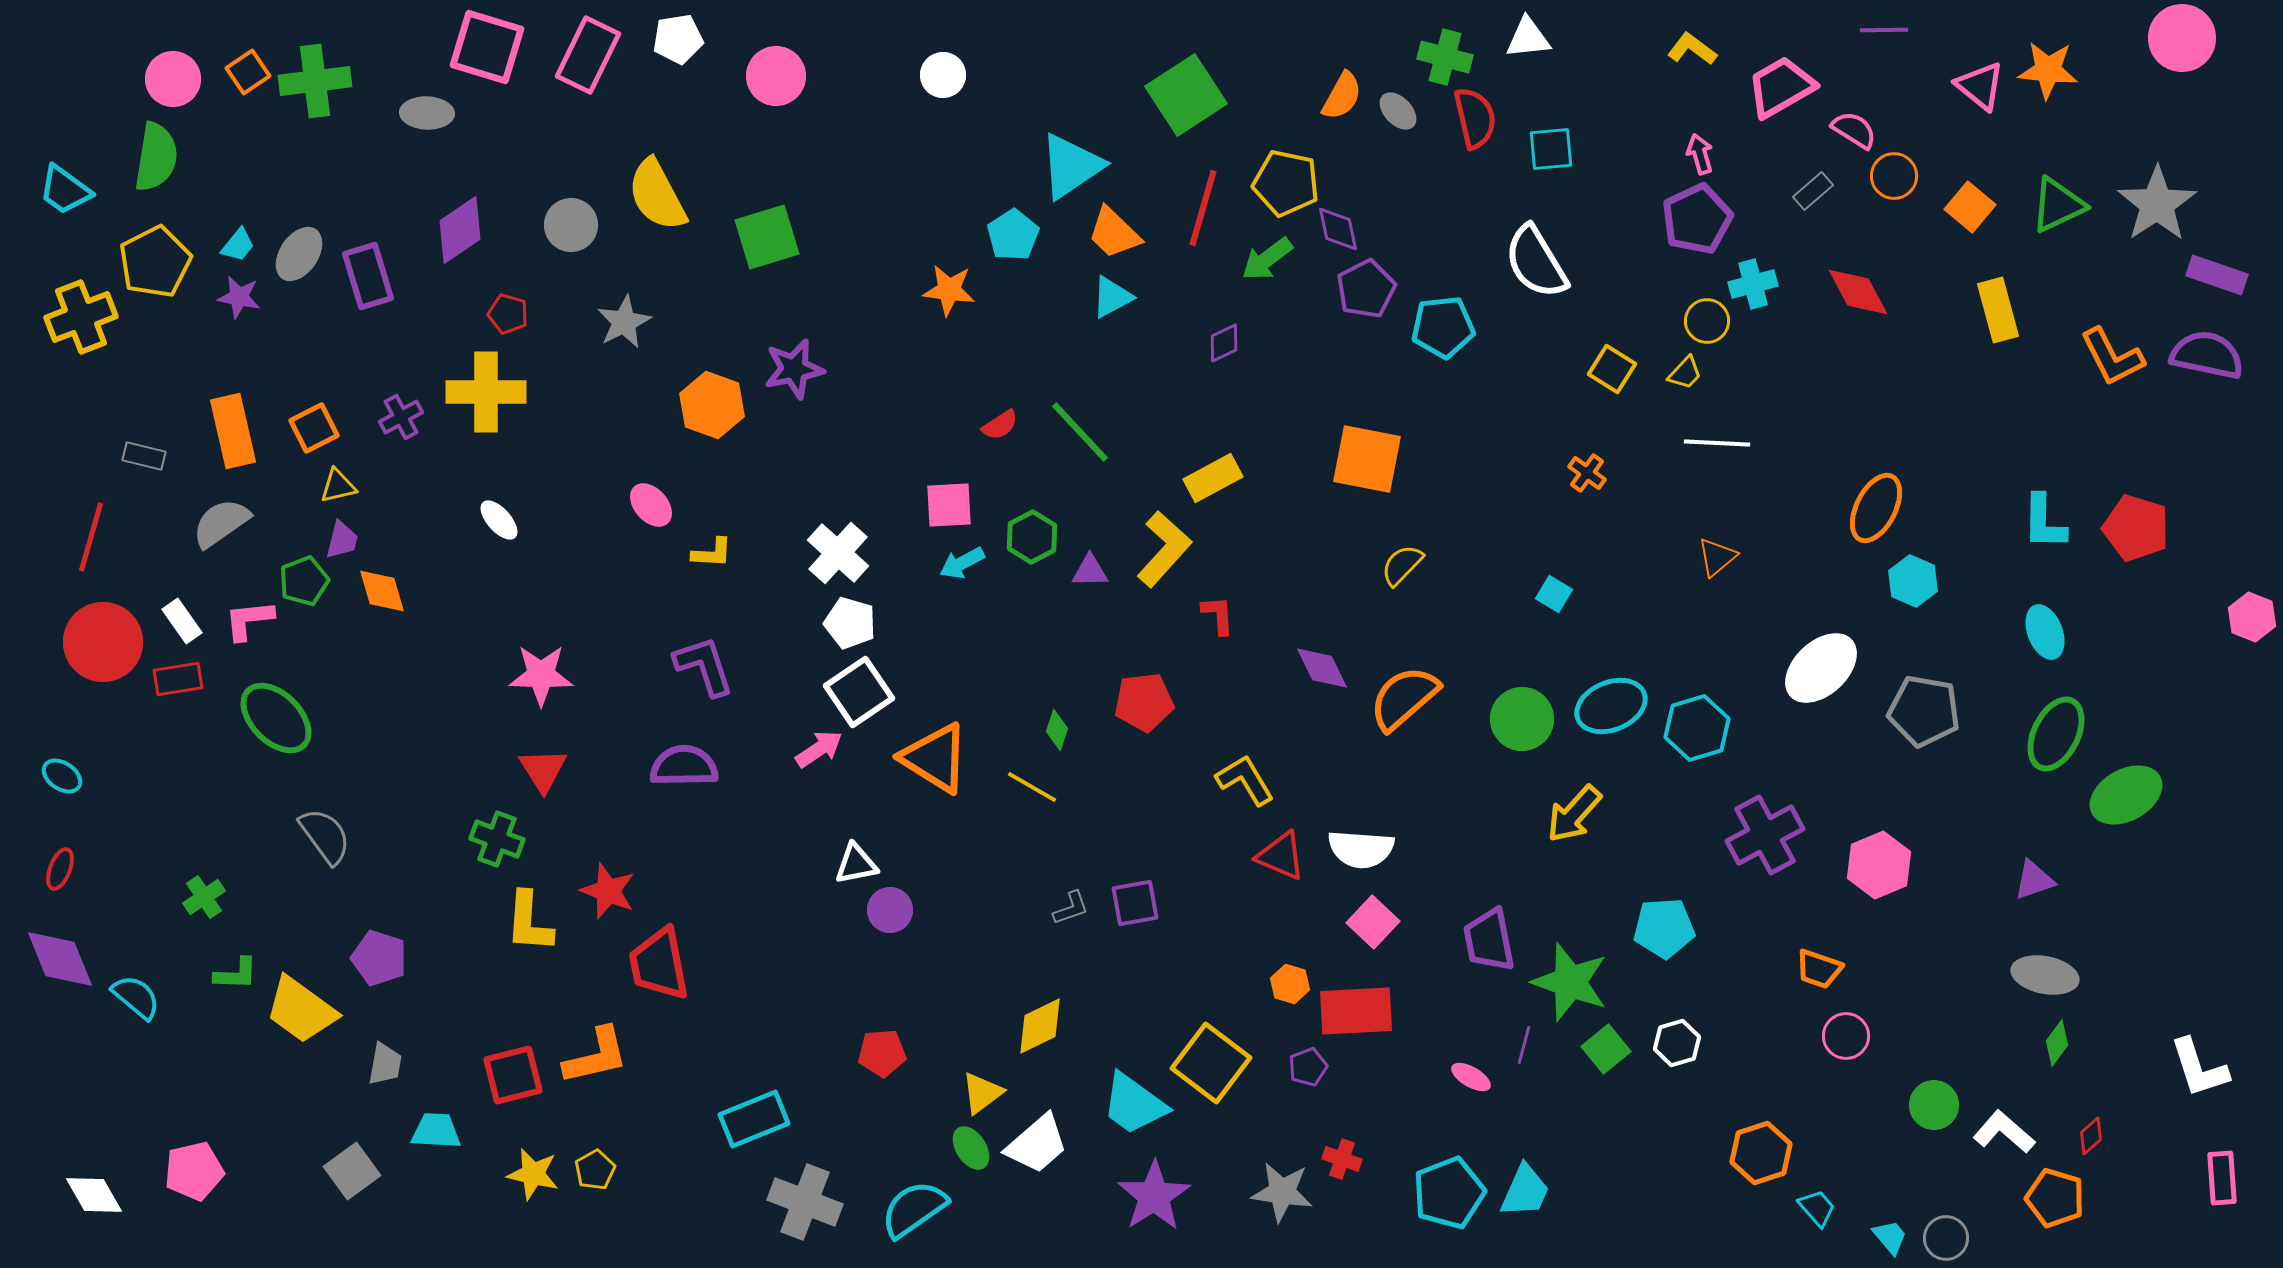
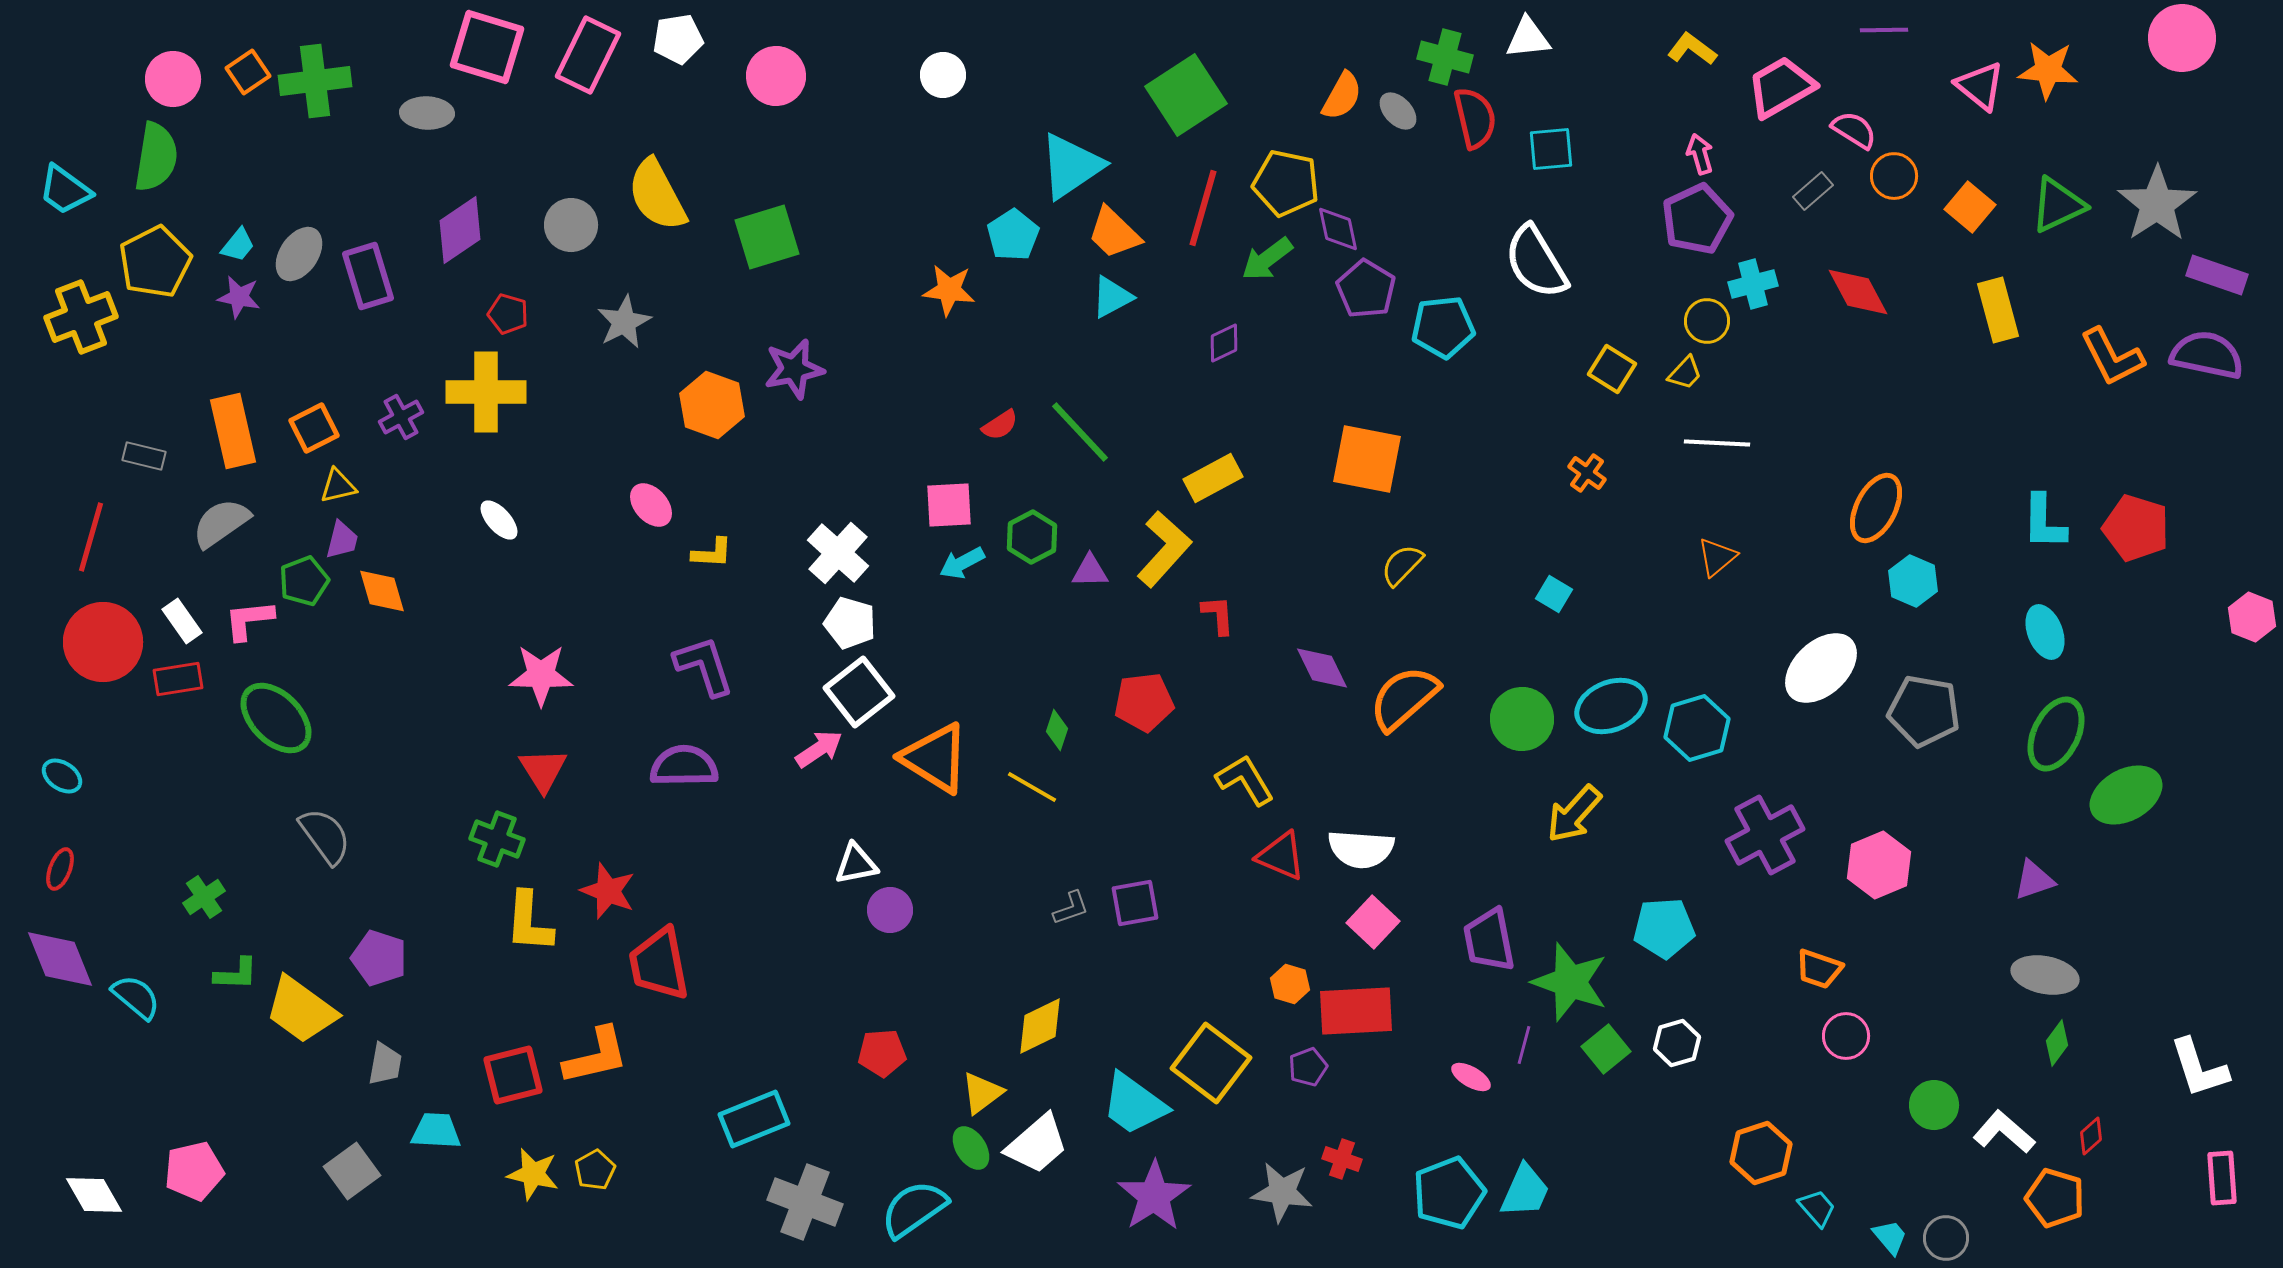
purple pentagon at (1366, 289): rotated 14 degrees counterclockwise
white square at (859, 692): rotated 4 degrees counterclockwise
